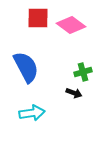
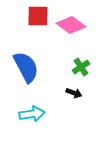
red square: moved 2 px up
green cross: moved 2 px left, 5 px up; rotated 18 degrees counterclockwise
cyan arrow: moved 1 px down
